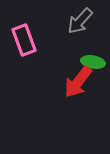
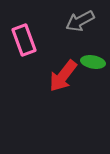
gray arrow: rotated 20 degrees clockwise
red arrow: moved 15 px left, 6 px up
